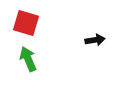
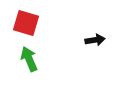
green arrow: moved 1 px right
